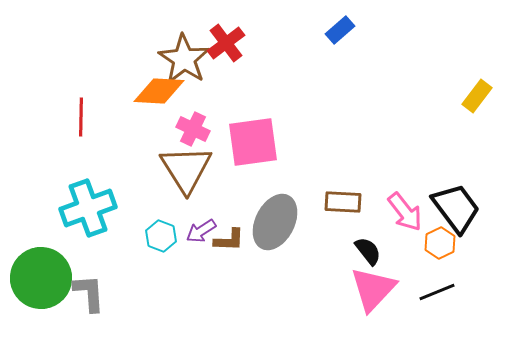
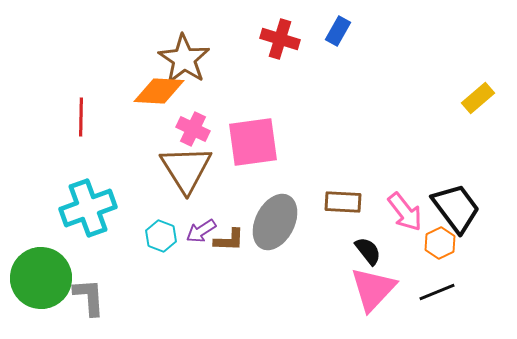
blue rectangle: moved 2 px left, 1 px down; rotated 20 degrees counterclockwise
red cross: moved 54 px right, 4 px up; rotated 36 degrees counterclockwise
yellow rectangle: moved 1 px right, 2 px down; rotated 12 degrees clockwise
gray L-shape: moved 4 px down
